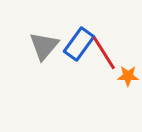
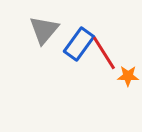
gray triangle: moved 16 px up
